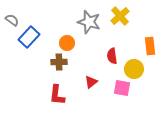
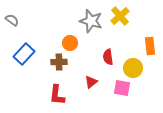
gray star: moved 2 px right, 1 px up
blue rectangle: moved 5 px left, 17 px down
orange circle: moved 3 px right
red semicircle: moved 4 px left, 1 px down
yellow circle: moved 1 px left, 1 px up
